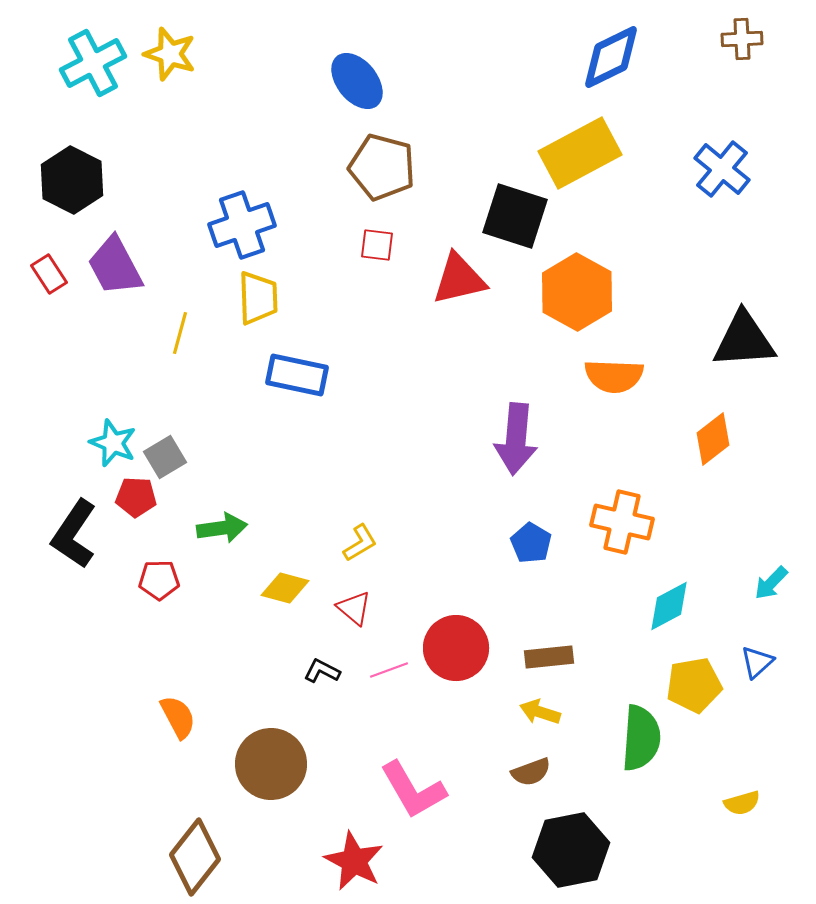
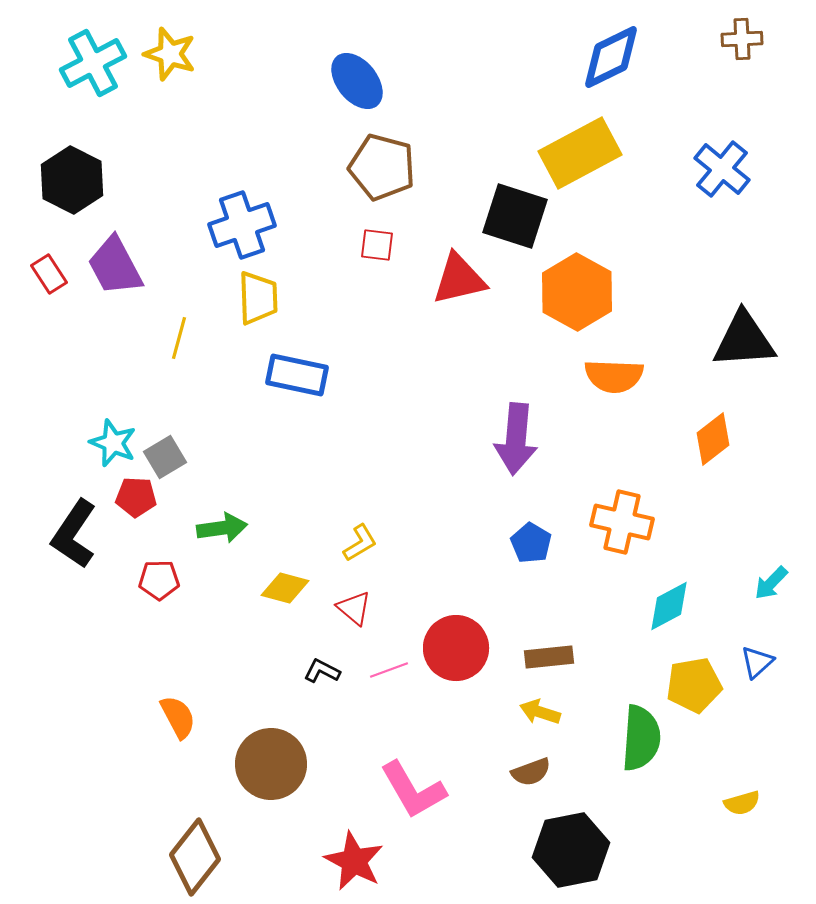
yellow line at (180, 333): moved 1 px left, 5 px down
